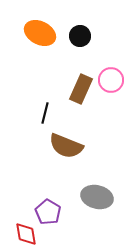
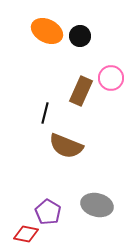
orange ellipse: moved 7 px right, 2 px up
pink circle: moved 2 px up
brown rectangle: moved 2 px down
gray ellipse: moved 8 px down
red diamond: rotated 70 degrees counterclockwise
